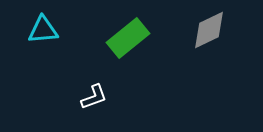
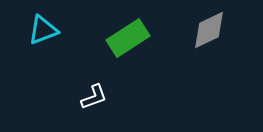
cyan triangle: rotated 16 degrees counterclockwise
green rectangle: rotated 6 degrees clockwise
